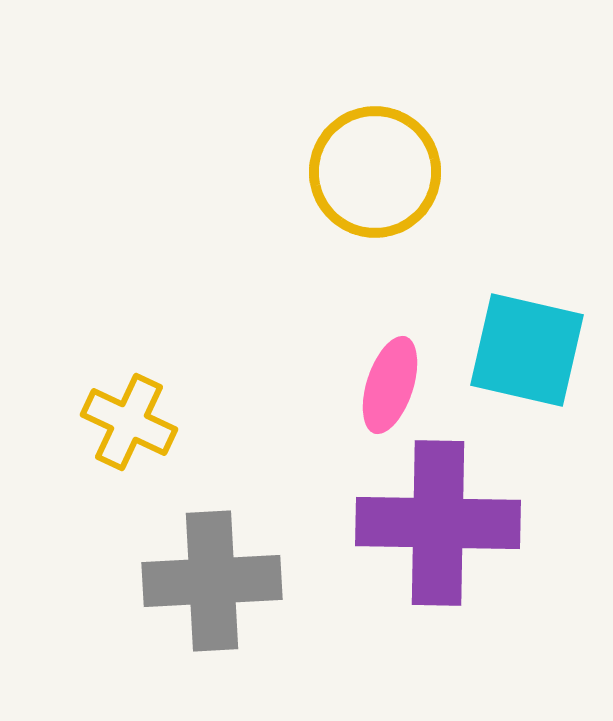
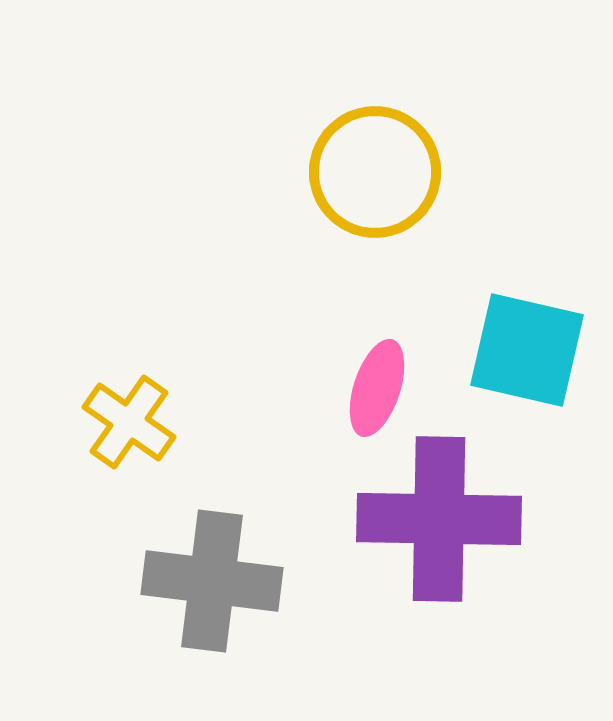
pink ellipse: moved 13 px left, 3 px down
yellow cross: rotated 10 degrees clockwise
purple cross: moved 1 px right, 4 px up
gray cross: rotated 10 degrees clockwise
